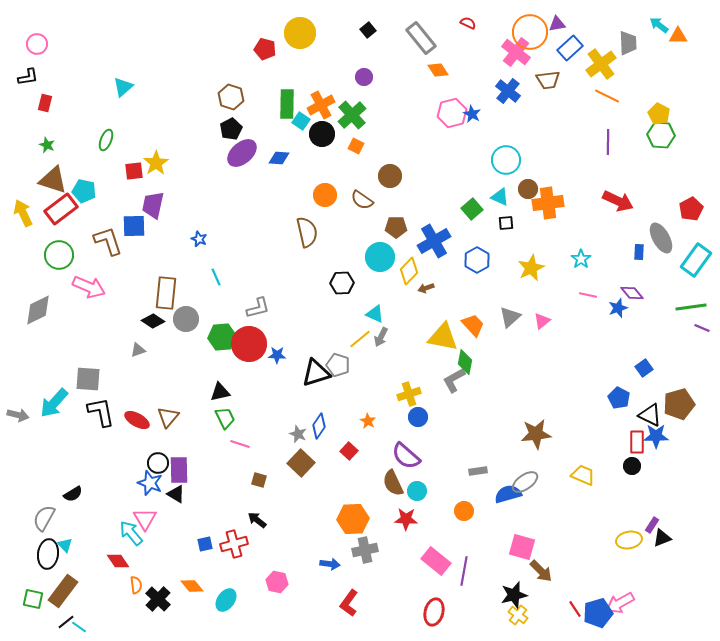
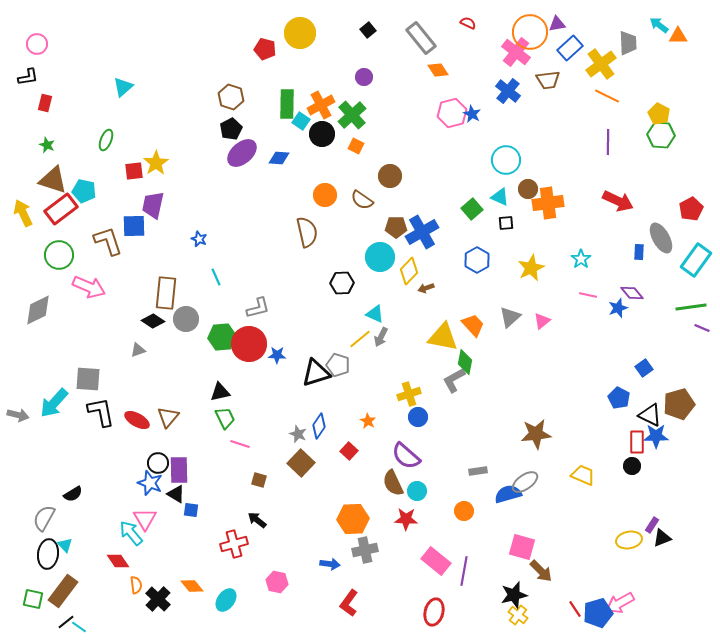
blue cross at (434, 241): moved 12 px left, 9 px up
blue square at (205, 544): moved 14 px left, 34 px up; rotated 21 degrees clockwise
